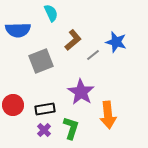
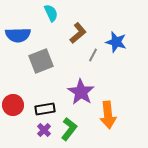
blue semicircle: moved 5 px down
brown L-shape: moved 5 px right, 7 px up
gray line: rotated 24 degrees counterclockwise
green L-shape: moved 2 px left, 1 px down; rotated 20 degrees clockwise
